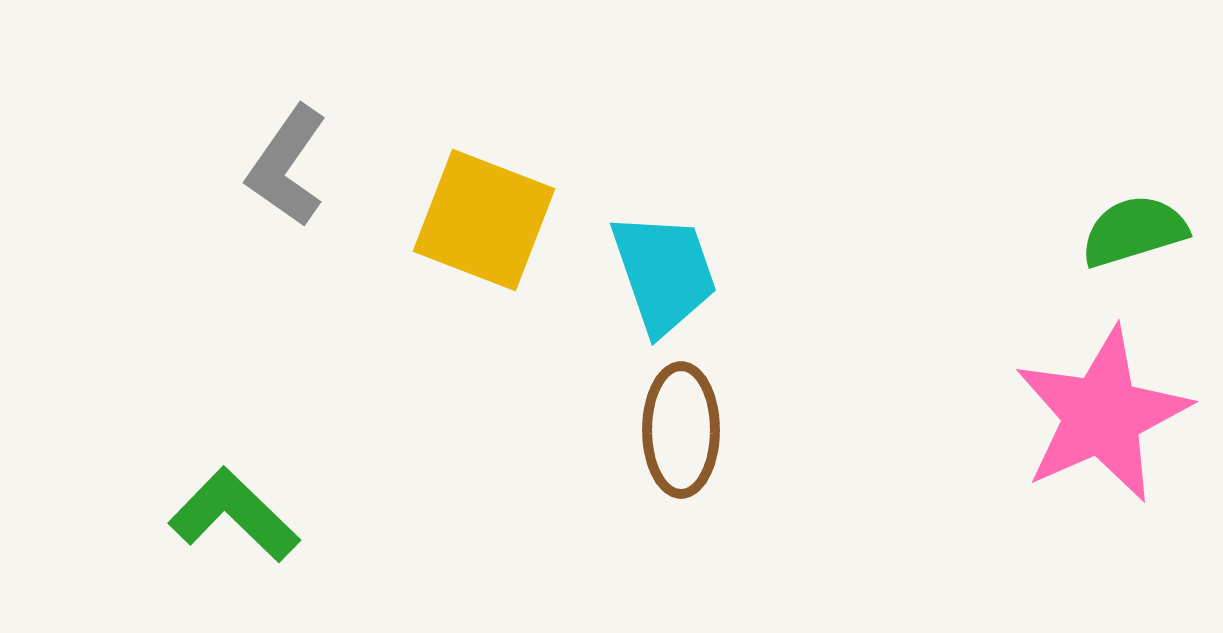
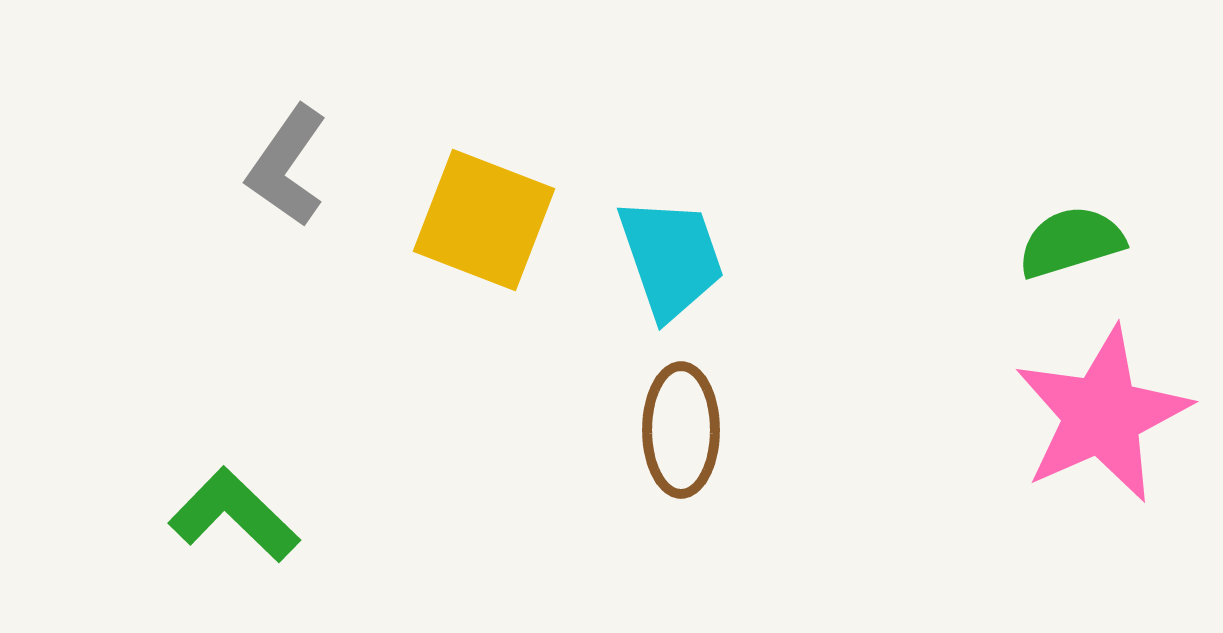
green semicircle: moved 63 px left, 11 px down
cyan trapezoid: moved 7 px right, 15 px up
